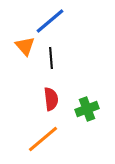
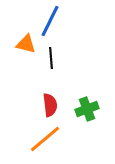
blue line: rotated 24 degrees counterclockwise
orange triangle: moved 1 px right, 2 px up; rotated 35 degrees counterclockwise
red semicircle: moved 1 px left, 6 px down
orange line: moved 2 px right
